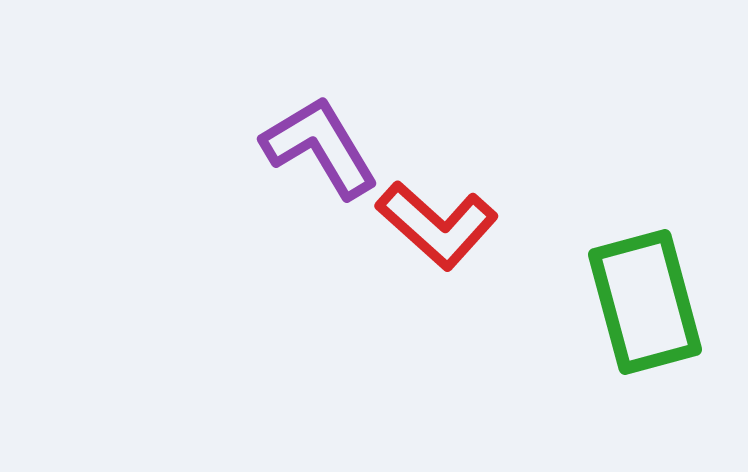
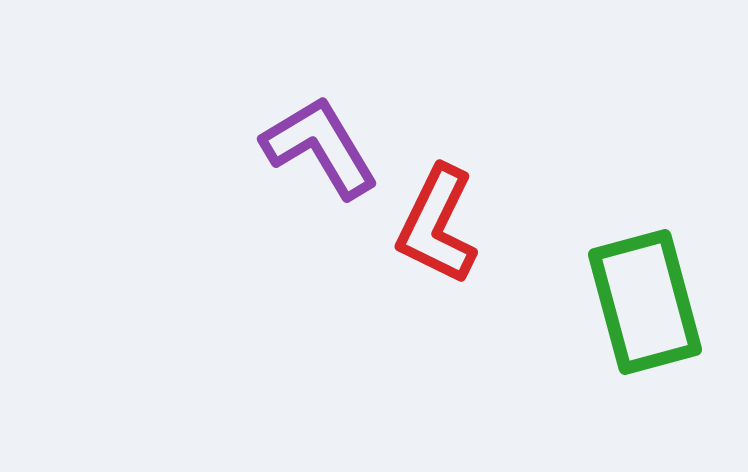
red L-shape: rotated 74 degrees clockwise
